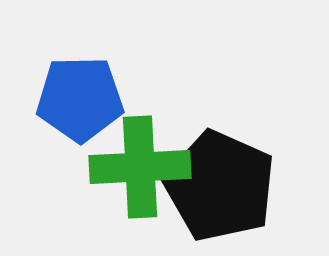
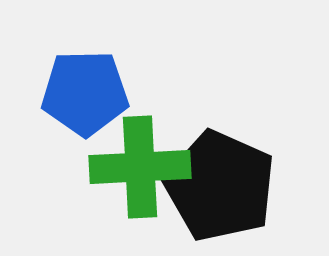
blue pentagon: moved 5 px right, 6 px up
